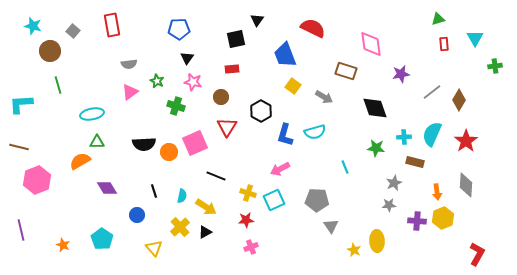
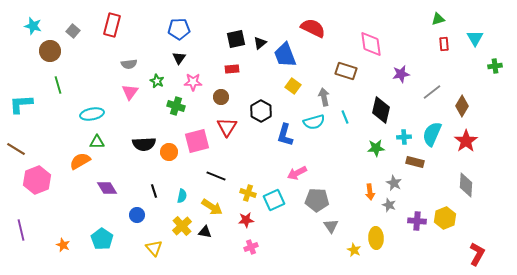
black triangle at (257, 20): moved 3 px right, 23 px down; rotated 16 degrees clockwise
red rectangle at (112, 25): rotated 25 degrees clockwise
black triangle at (187, 58): moved 8 px left
pink star at (193, 82): rotated 12 degrees counterclockwise
pink triangle at (130, 92): rotated 18 degrees counterclockwise
gray arrow at (324, 97): rotated 132 degrees counterclockwise
brown diamond at (459, 100): moved 3 px right, 6 px down
black diamond at (375, 108): moved 6 px right, 2 px down; rotated 32 degrees clockwise
cyan semicircle at (315, 132): moved 1 px left, 10 px up
pink square at (195, 143): moved 2 px right, 2 px up; rotated 10 degrees clockwise
brown line at (19, 147): moved 3 px left, 2 px down; rotated 18 degrees clockwise
green star at (376, 148): rotated 12 degrees counterclockwise
cyan line at (345, 167): moved 50 px up
pink arrow at (280, 169): moved 17 px right, 4 px down
gray star at (394, 183): rotated 21 degrees counterclockwise
orange arrow at (437, 192): moved 67 px left
gray star at (389, 205): rotated 24 degrees clockwise
yellow arrow at (206, 207): moved 6 px right
yellow hexagon at (443, 218): moved 2 px right
yellow cross at (180, 227): moved 2 px right, 1 px up
black triangle at (205, 232): rotated 40 degrees clockwise
yellow ellipse at (377, 241): moved 1 px left, 3 px up
